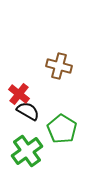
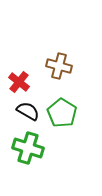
red cross: moved 12 px up
green pentagon: moved 16 px up
green cross: moved 1 px right, 3 px up; rotated 36 degrees counterclockwise
